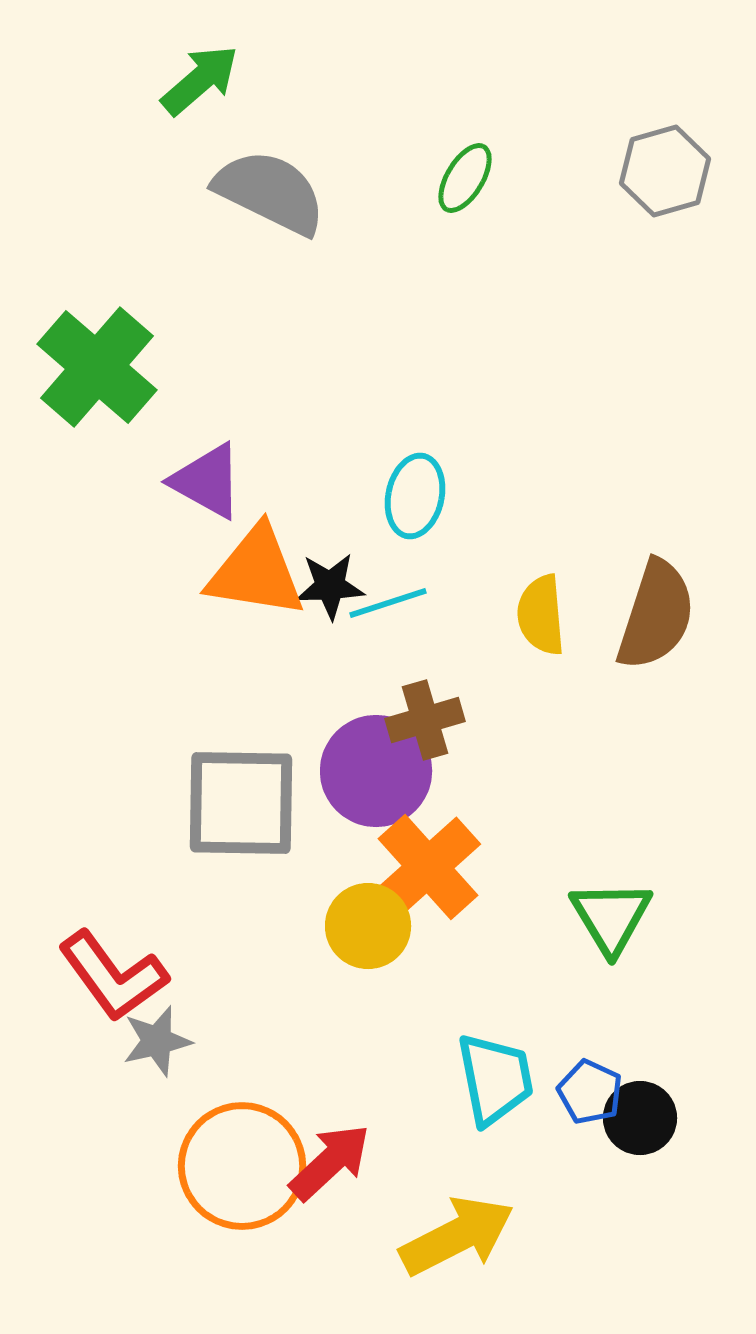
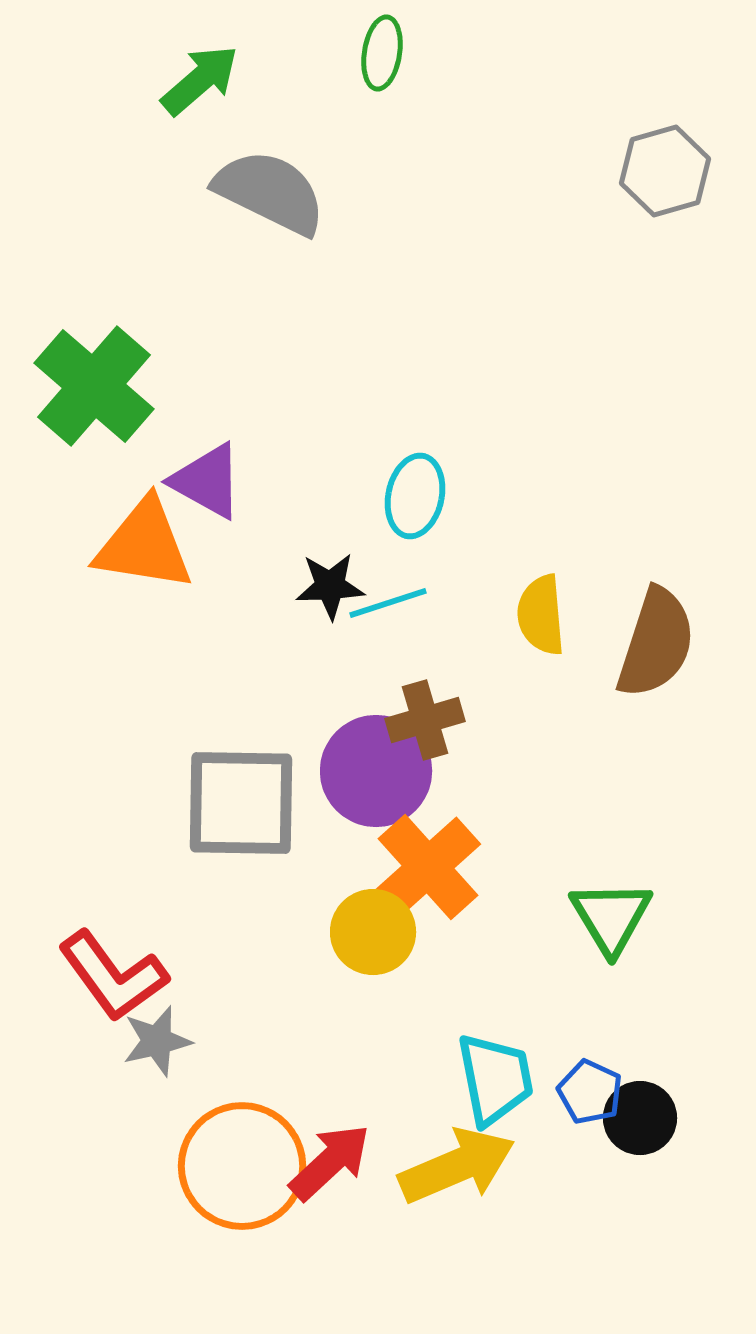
green ellipse: moved 83 px left, 125 px up; rotated 22 degrees counterclockwise
green cross: moved 3 px left, 19 px down
orange triangle: moved 112 px left, 27 px up
brown semicircle: moved 28 px down
yellow circle: moved 5 px right, 6 px down
yellow arrow: moved 70 px up; rotated 4 degrees clockwise
